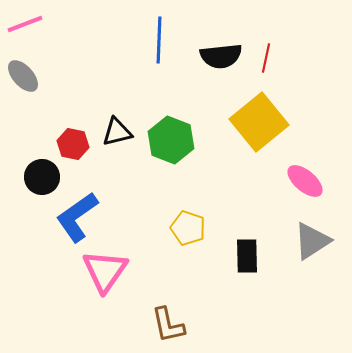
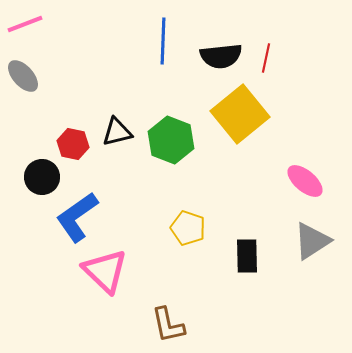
blue line: moved 4 px right, 1 px down
yellow square: moved 19 px left, 8 px up
pink triangle: rotated 21 degrees counterclockwise
